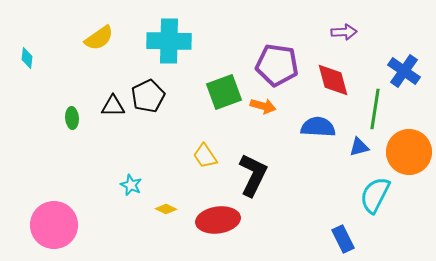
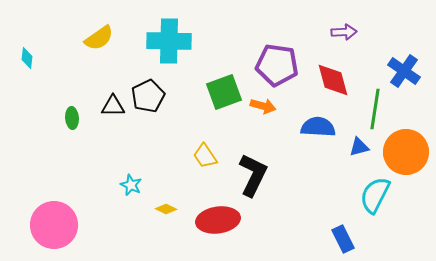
orange circle: moved 3 px left
